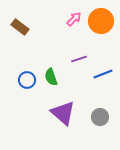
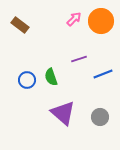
brown rectangle: moved 2 px up
